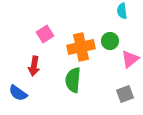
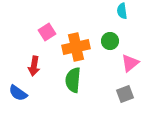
pink square: moved 2 px right, 2 px up
orange cross: moved 5 px left
pink triangle: moved 4 px down
